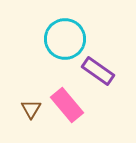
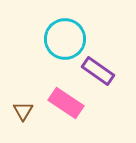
pink rectangle: moved 1 px left, 2 px up; rotated 16 degrees counterclockwise
brown triangle: moved 8 px left, 2 px down
